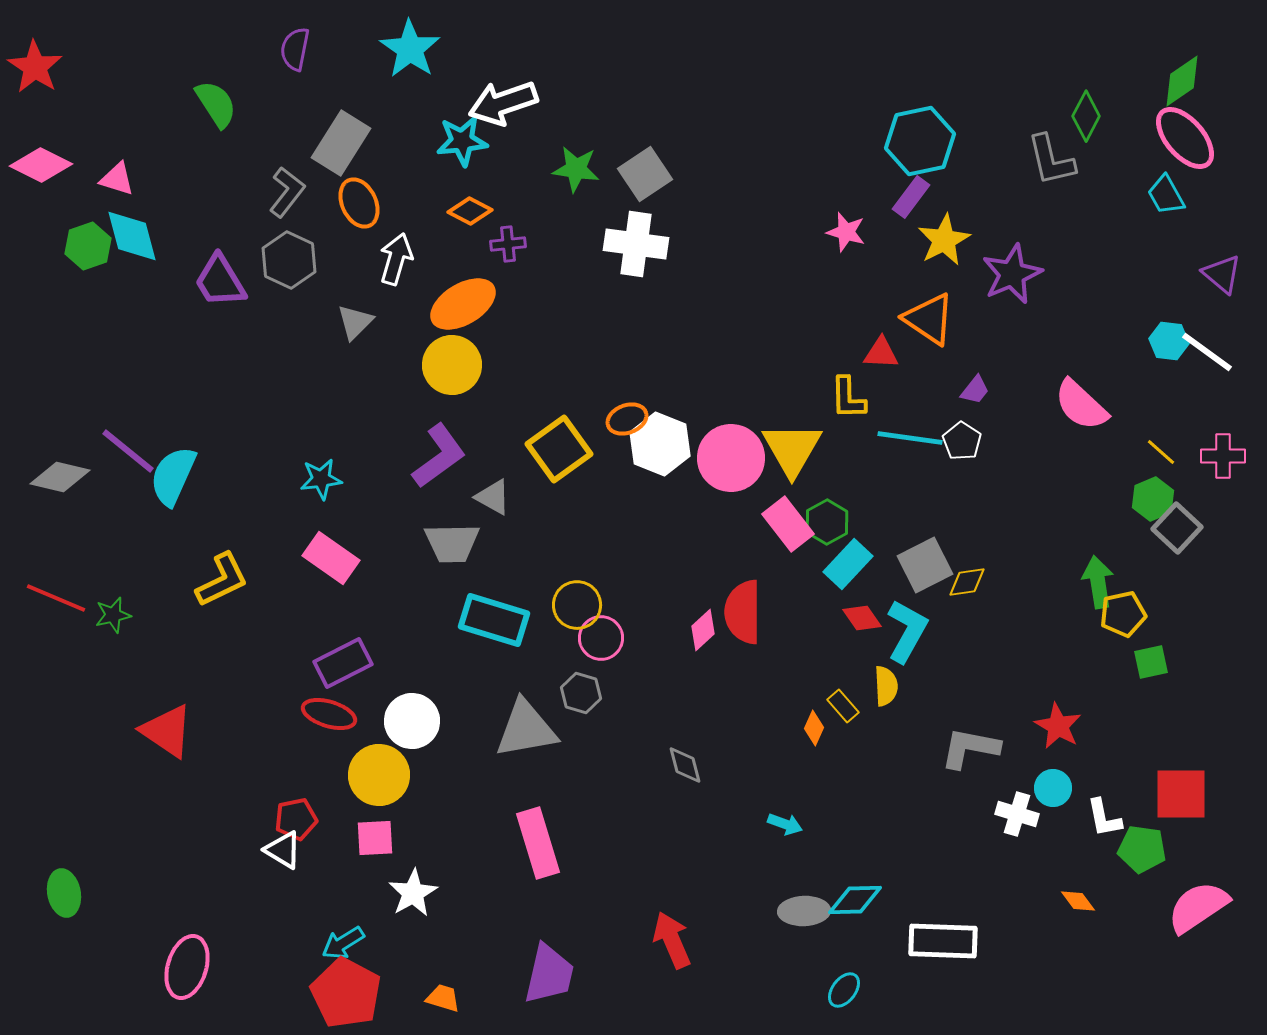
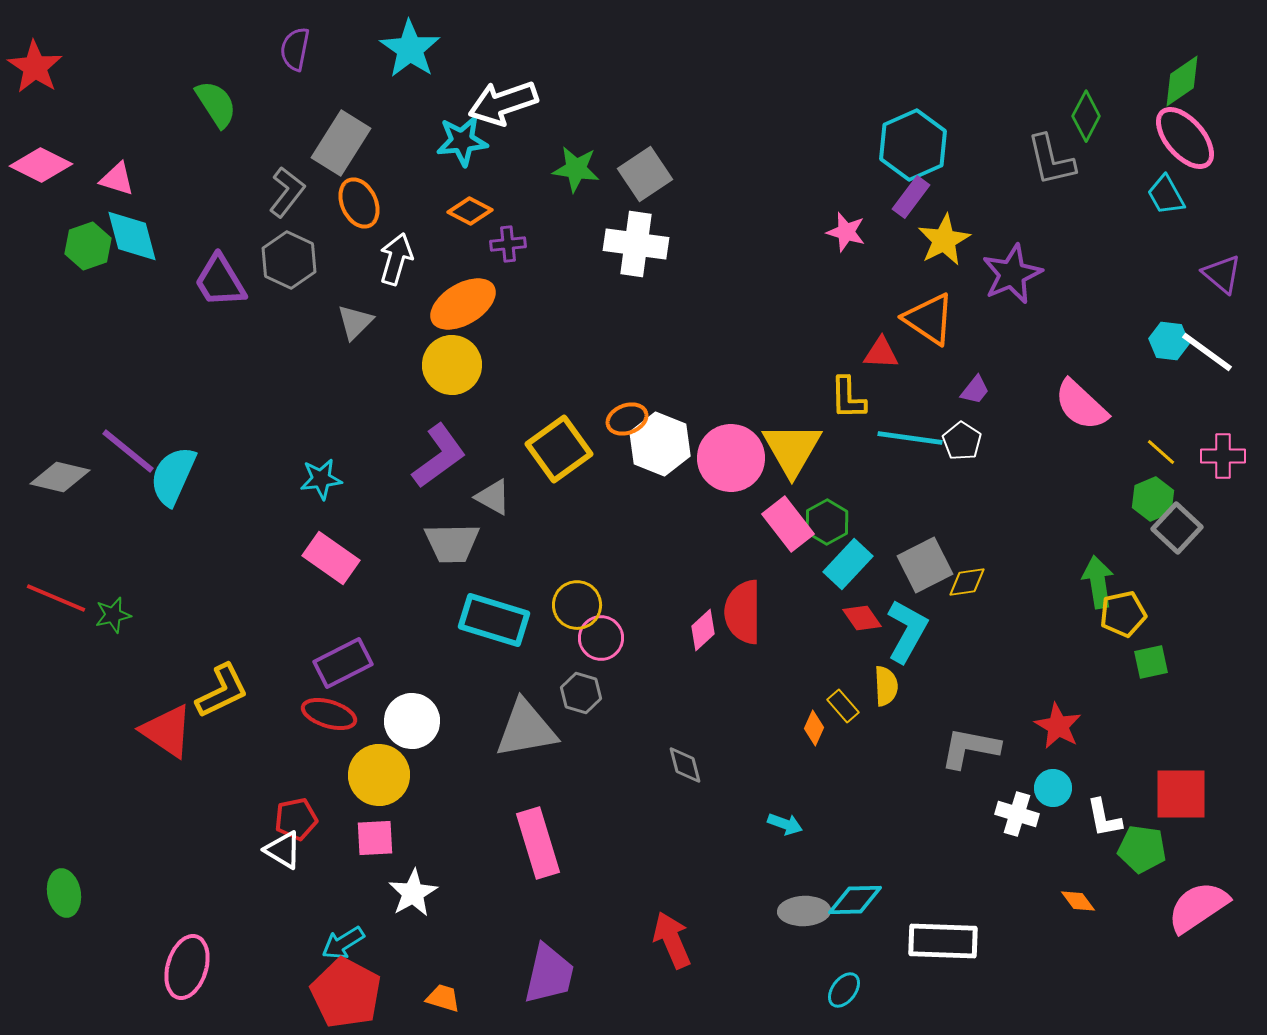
cyan hexagon at (920, 141): moved 7 px left, 4 px down; rotated 12 degrees counterclockwise
yellow L-shape at (222, 580): moved 111 px down
